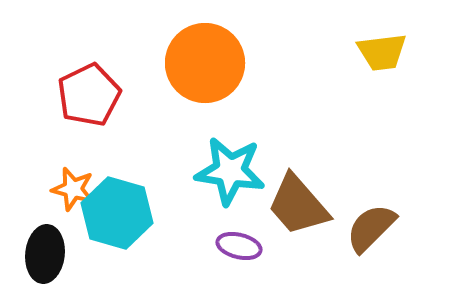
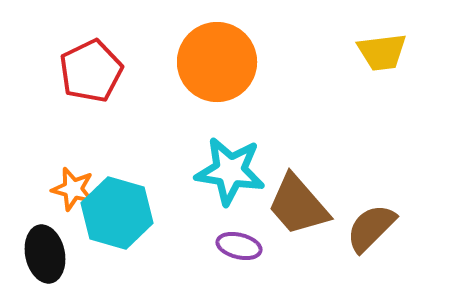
orange circle: moved 12 px right, 1 px up
red pentagon: moved 2 px right, 24 px up
black ellipse: rotated 18 degrees counterclockwise
